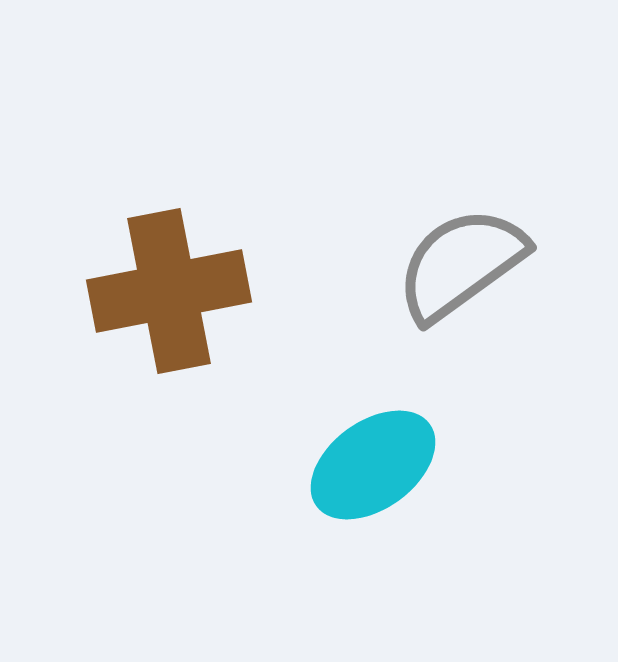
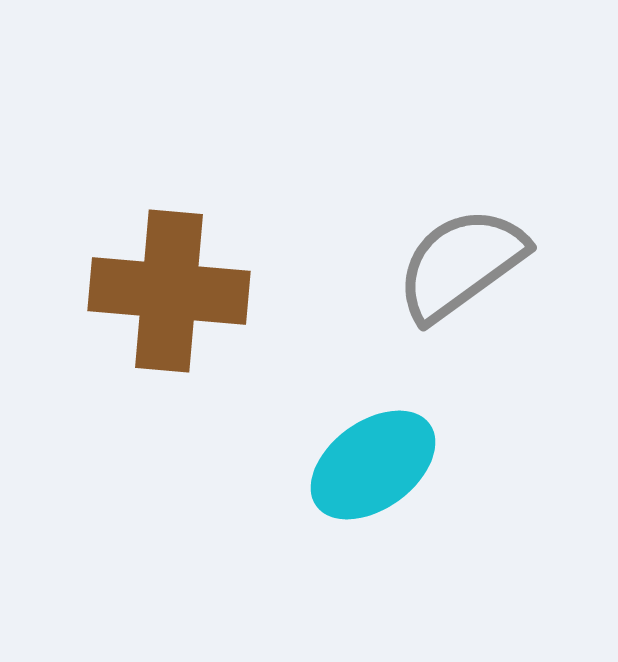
brown cross: rotated 16 degrees clockwise
